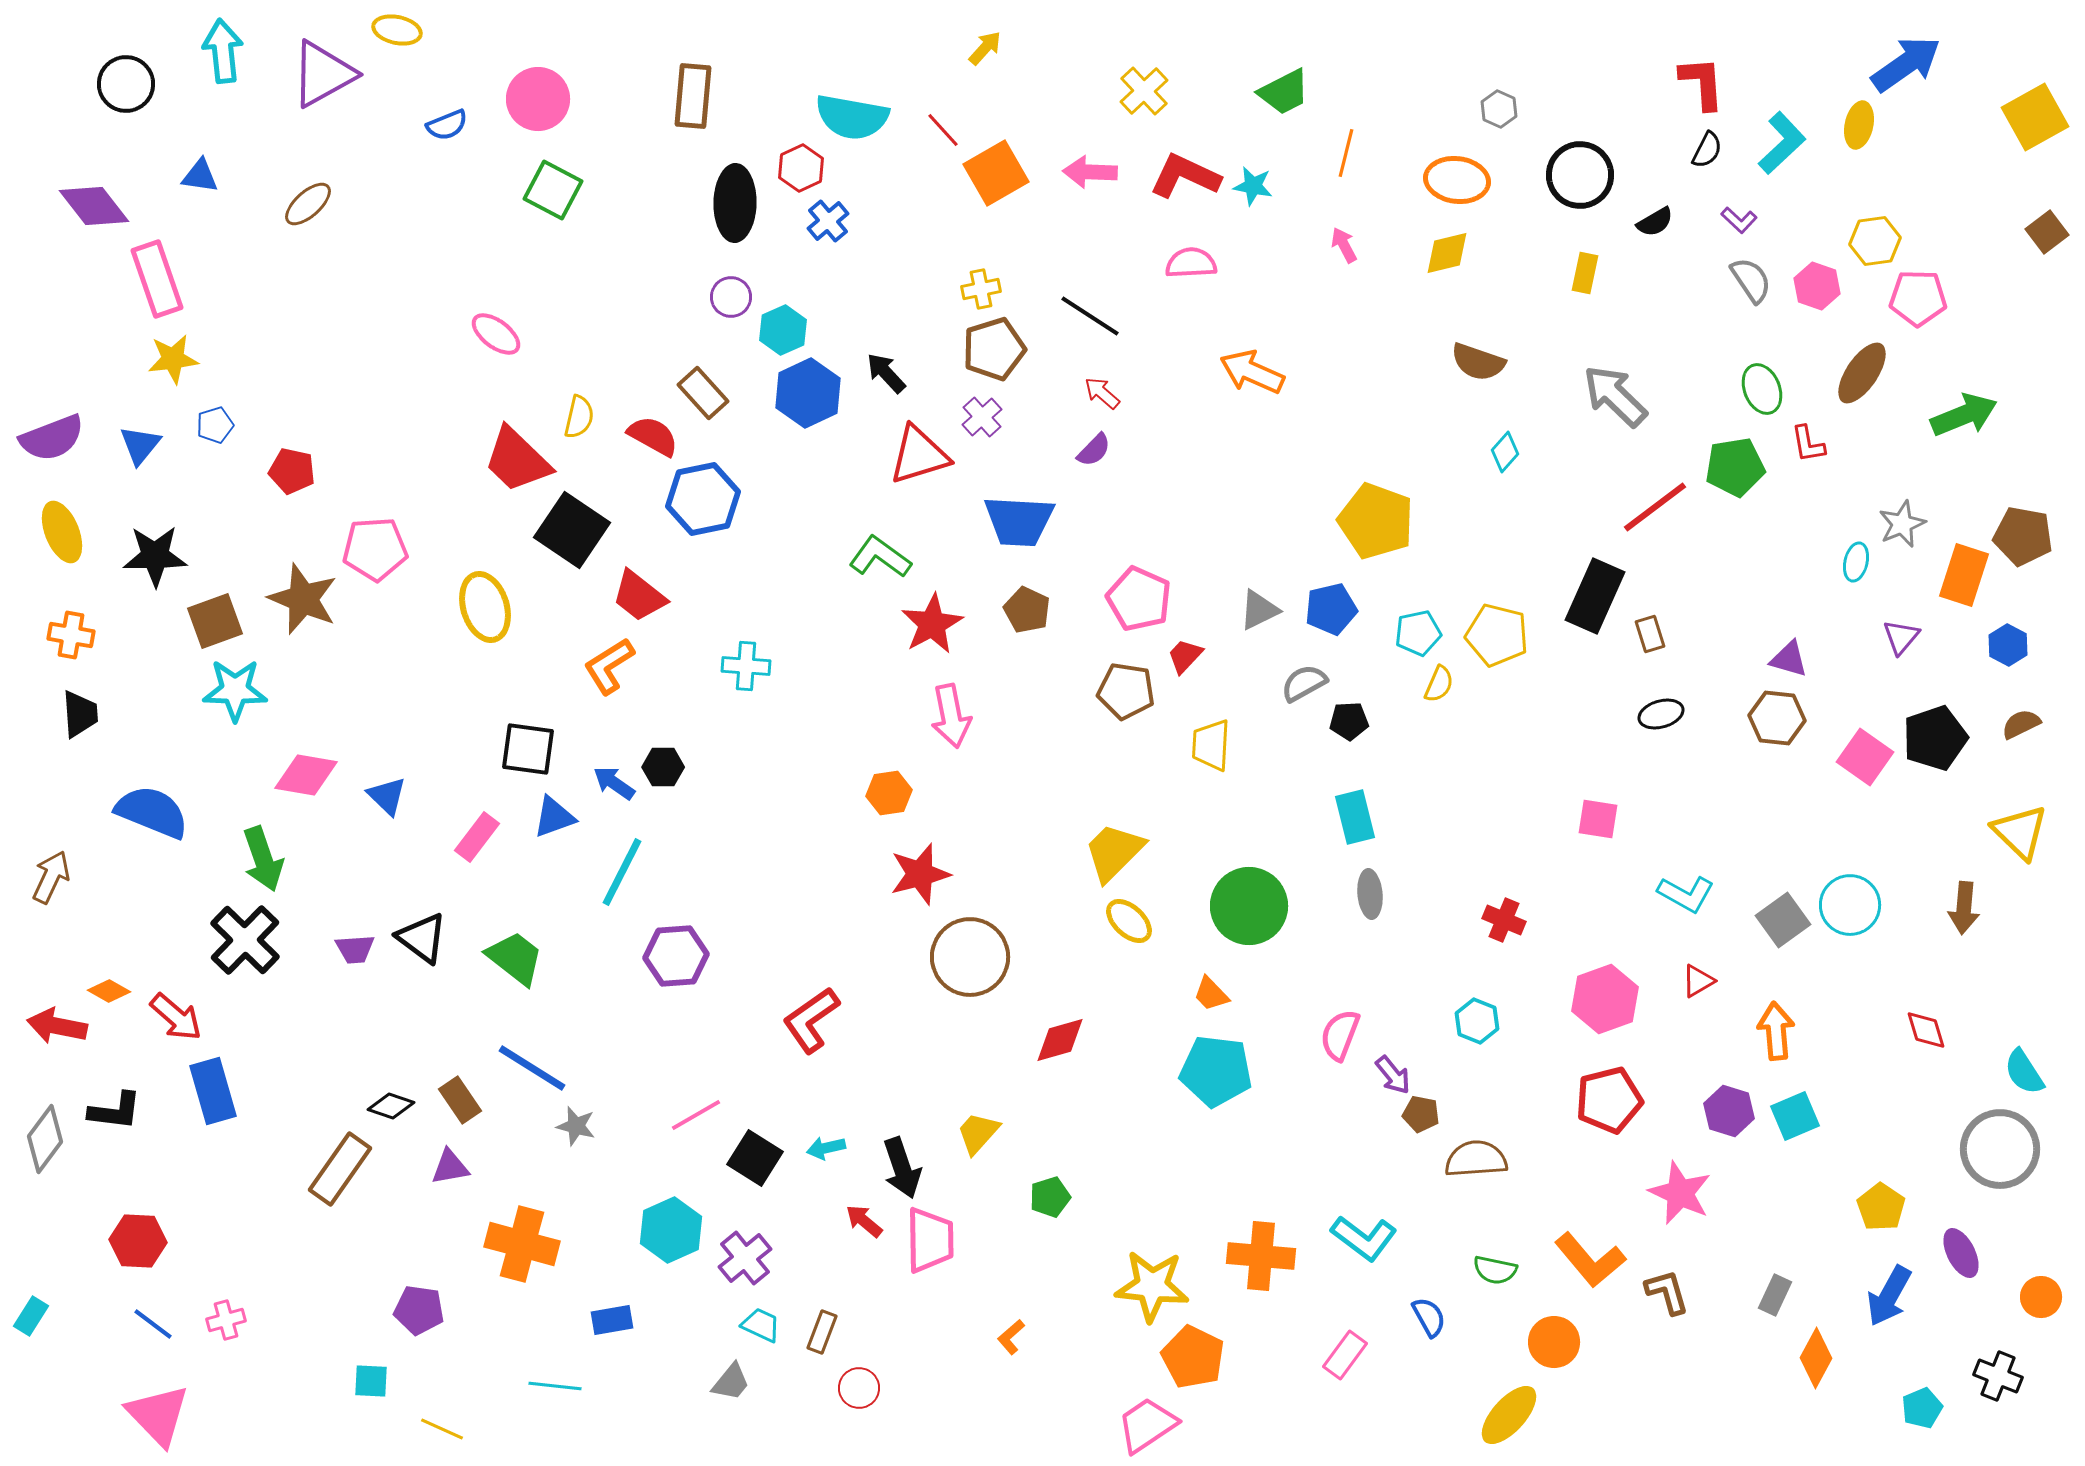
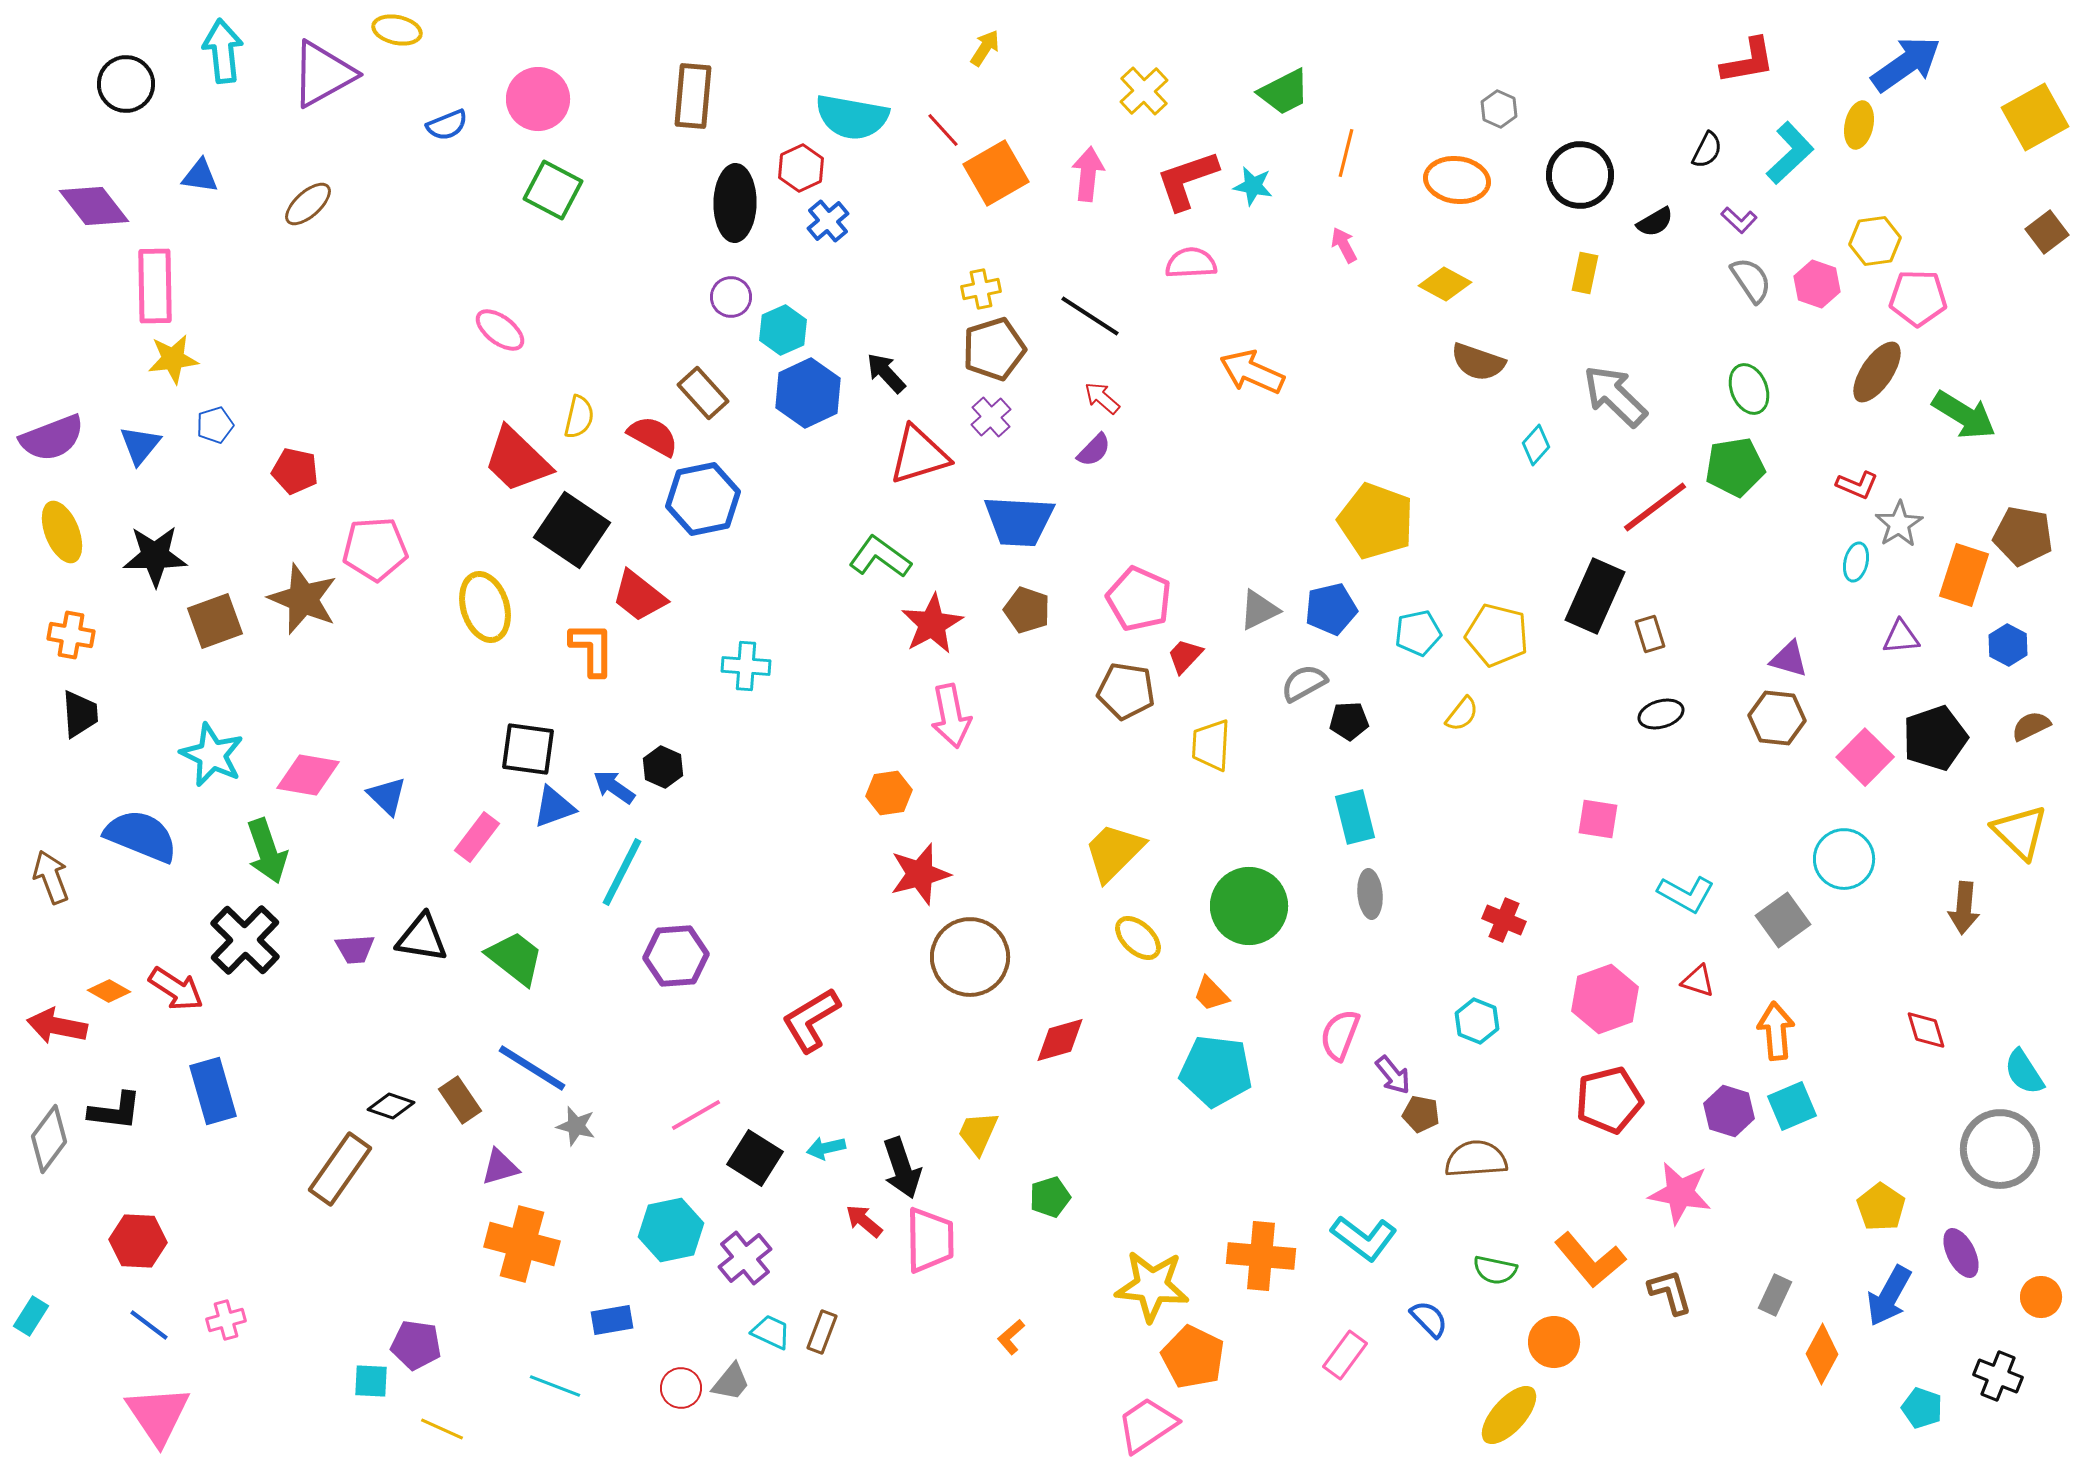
yellow arrow at (985, 48): rotated 9 degrees counterclockwise
red L-shape at (1702, 83): moved 46 px right, 22 px up; rotated 84 degrees clockwise
cyan L-shape at (1782, 143): moved 8 px right, 10 px down
pink arrow at (1090, 172): moved 2 px left, 2 px down; rotated 94 degrees clockwise
red L-shape at (1185, 176): moved 2 px right, 4 px down; rotated 44 degrees counterclockwise
yellow diamond at (1447, 253): moved 2 px left, 31 px down; rotated 42 degrees clockwise
pink rectangle at (157, 279): moved 2 px left, 7 px down; rotated 18 degrees clockwise
pink hexagon at (1817, 286): moved 2 px up
pink ellipse at (496, 334): moved 4 px right, 4 px up
brown ellipse at (1862, 373): moved 15 px right, 1 px up
green ellipse at (1762, 389): moved 13 px left
red arrow at (1102, 393): moved 5 px down
green arrow at (1964, 415): rotated 54 degrees clockwise
purple cross at (982, 417): moved 9 px right
red L-shape at (1808, 444): moved 49 px right, 41 px down; rotated 57 degrees counterclockwise
cyan diamond at (1505, 452): moved 31 px right, 7 px up
red pentagon at (292, 471): moved 3 px right
gray star at (1902, 524): moved 3 px left; rotated 9 degrees counterclockwise
brown pentagon at (1027, 610): rotated 6 degrees counterclockwise
purple triangle at (1901, 637): rotated 45 degrees clockwise
orange L-shape at (609, 666): moved 17 px left, 17 px up; rotated 122 degrees clockwise
yellow semicircle at (1439, 684): moved 23 px right, 30 px down; rotated 15 degrees clockwise
cyan star at (235, 690): moved 23 px left, 65 px down; rotated 24 degrees clockwise
brown semicircle at (2021, 724): moved 10 px right, 2 px down
pink square at (1865, 757): rotated 10 degrees clockwise
black hexagon at (663, 767): rotated 24 degrees clockwise
pink diamond at (306, 775): moved 2 px right
blue arrow at (614, 783): moved 4 px down
blue semicircle at (152, 812): moved 11 px left, 24 px down
blue triangle at (554, 817): moved 10 px up
green arrow at (263, 859): moved 4 px right, 8 px up
brown arrow at (51, 877): rotated 46 degrees counterclockwise
cyan circle at (1850, 905): moved 6 px left, 46 px up
yellow ellipse at (1129, 921): moved 9 px right, 17 px down
black triangle at (422, 938): rotated 28 degrees counterclockwise
red triangle at (1698, 981): rotated 48 degrees clockwise
red arrow at (176, 1017): moved 28 px up; rotated 8 degrees counterclockwise
red L-shape at (811, 1020): rotated 4 degrees clockwise
cyan square at (1795, 1116): moved 3 px left, 10 px up
yellow trapezoid at (978, 1133): rotated 18 degrees counterclockwise
gray diamond at (45, 1139): moved 4 px right
purple triangle at (450, 1167): moved 50 px right; rotated 6 degrees counterclockwise
pink star at (1680, 1193): rotated 14 degrees counterclockwise
cyan hexagon at (671, 1230): rotated 12 degrees clockwise
brown L-shape at (1667, 1292): moved 3 px right
purple pentagon at (419, 1310): moved 3 px left, 35 px down
blue semicircle at (1429, 1317): moved 2 px down; rotated 15 degrees counterclockwise
blue line at (153, 1324): moved 4 px left, 1 px down
cyan trapezoid at (761, 1325): moved 10 px right, 7 px down
orange diamond at (1816, 1358): moved 6 px right, 4 px up
cyan line at (555, 1386): rotated 15 degrees clockwise
red circle at (859, 1388): moved 178 px left
cyan pentagon at (1922, 1408): rotated 30 degrees counterclockwise
pink triangle at (158, 1415): rotated 10 degrees clockwise
